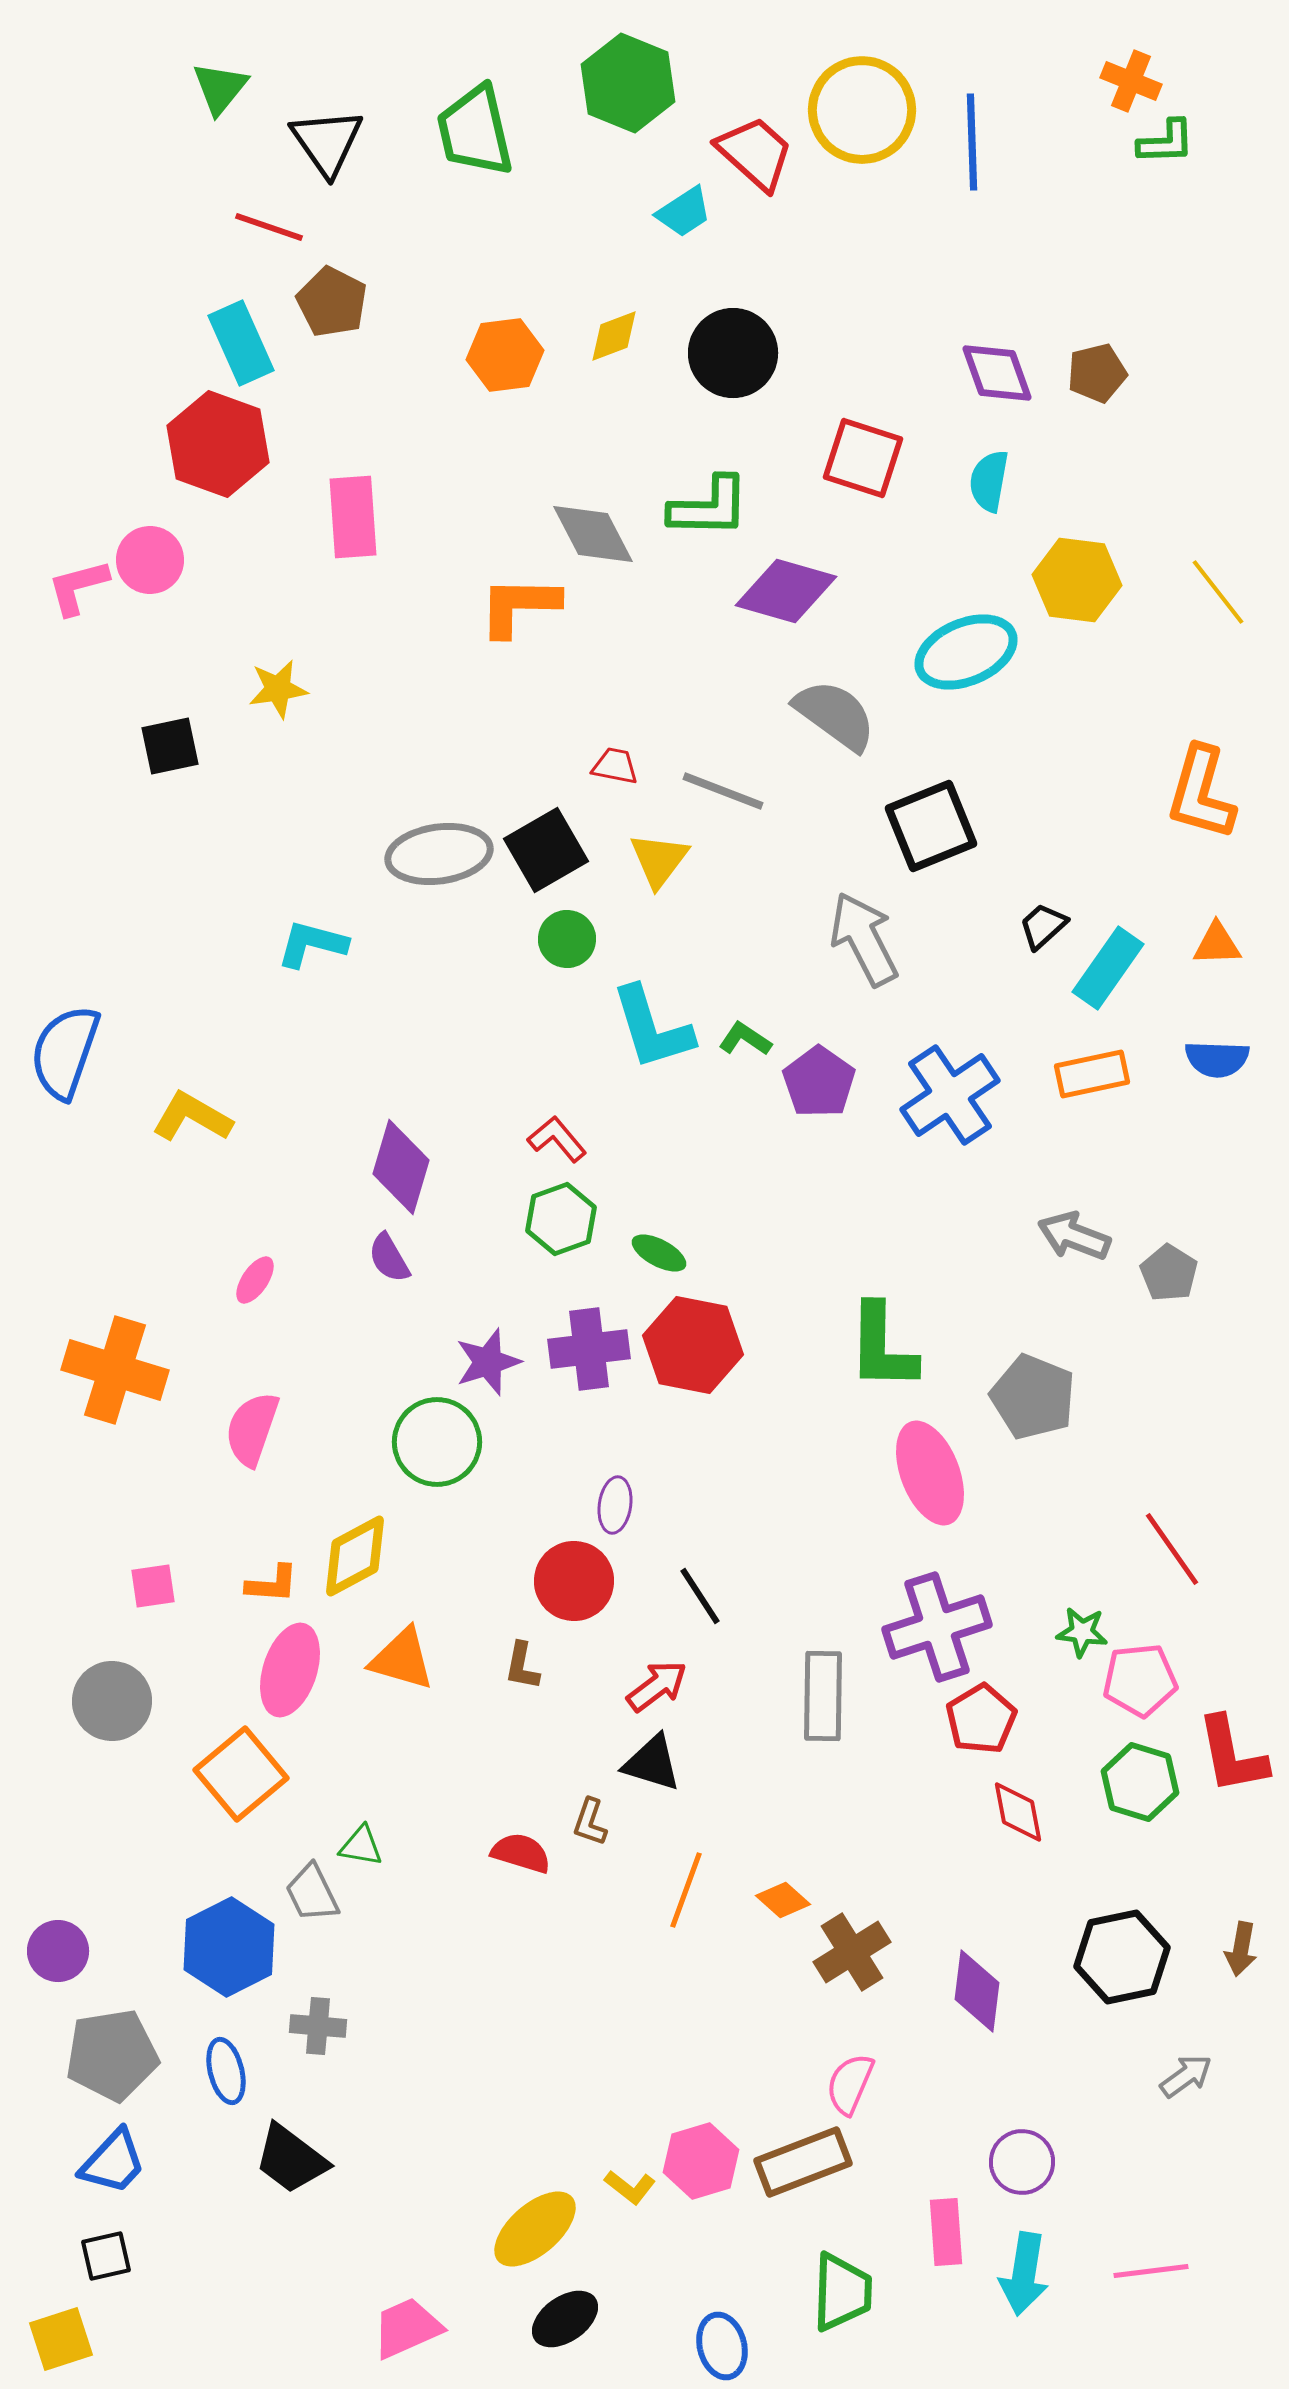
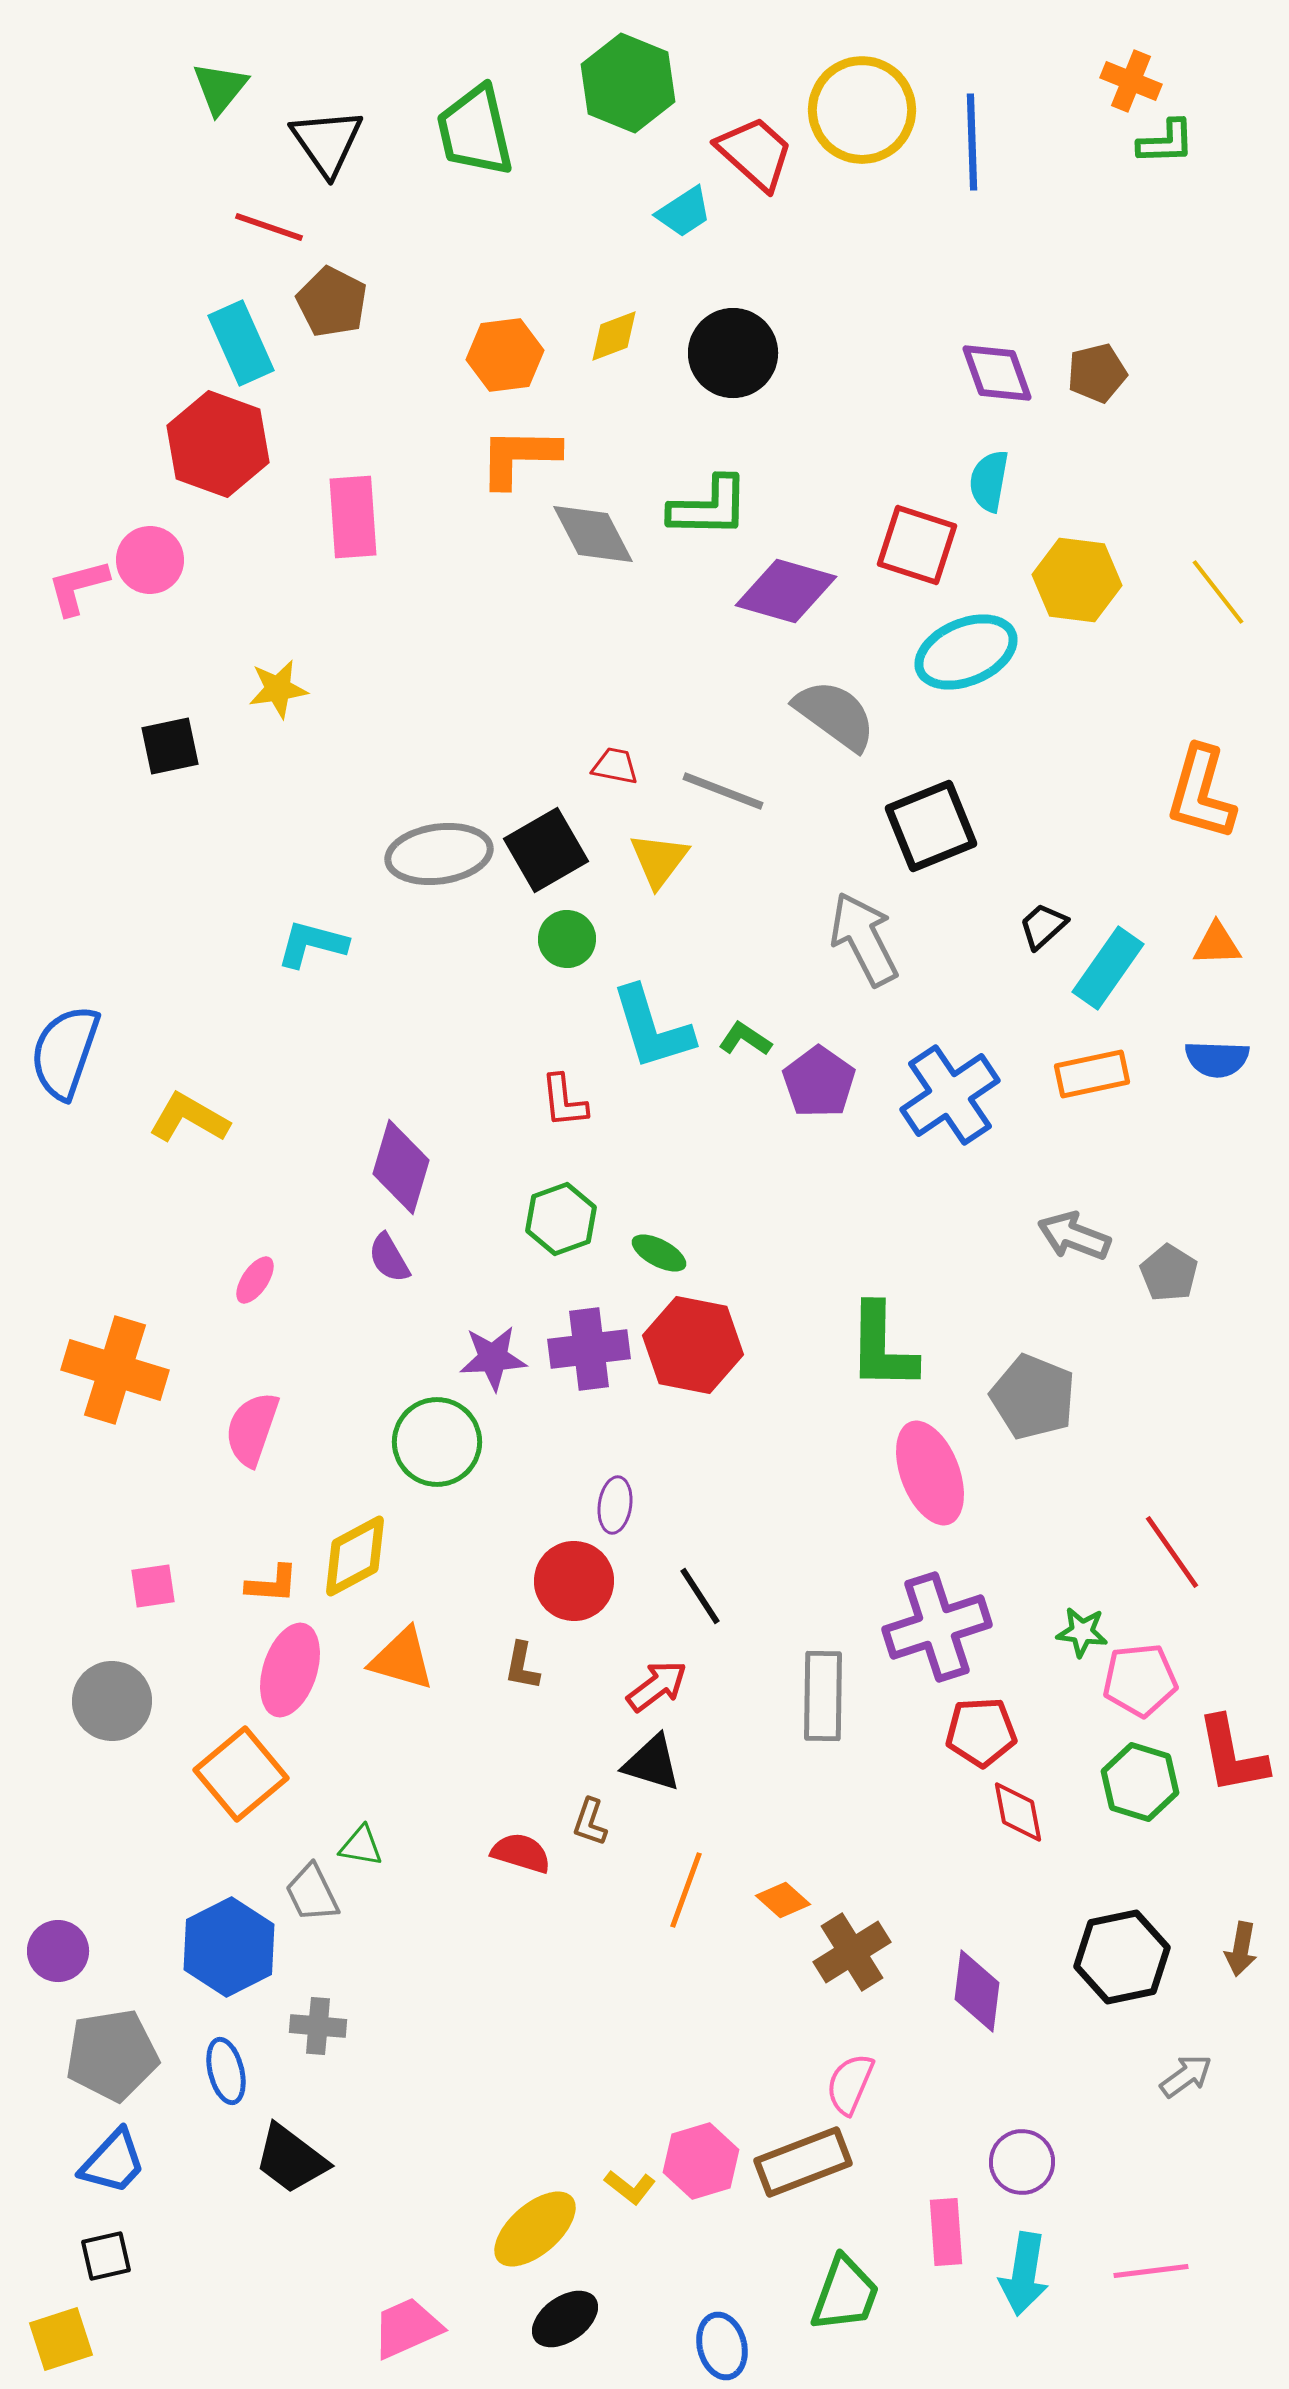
red square at (863, 458): moved 54 px right, 87 px down
orange L-shape at (519, 606): moved 149 px up
yellow L-shape at (192, 1117): moved 3 px left, 1 px down
red L-shape at (557, 1139): moved 7 px right, 38 px up; rotated 146 degrees counterclockwise
purple star at (488, 1362): moved 5 px right, 4 px up; rotated 14 degrees clockwise
red line at (1172, 1549): moved 3 px down
red pentagon at (981, 1719): moved 13 px down; rotated 28 degrees clockwise
green trapezoid at (842, 2292): moved 3 px right, 2 px down; rotated 18 degrees clockwise
